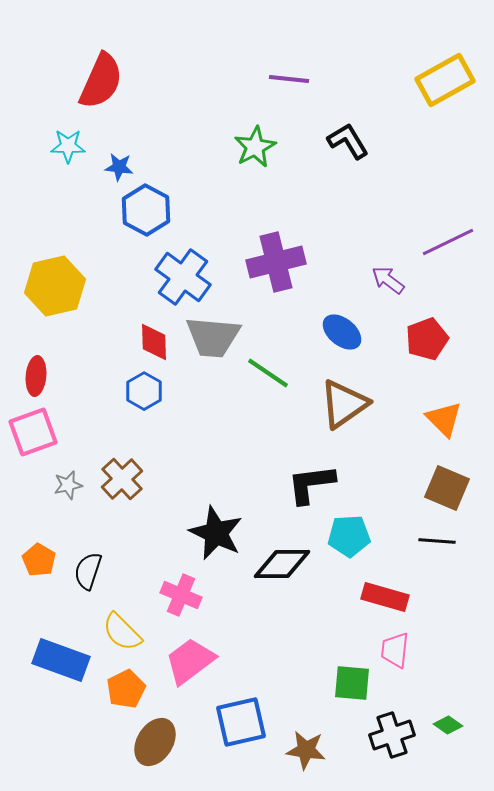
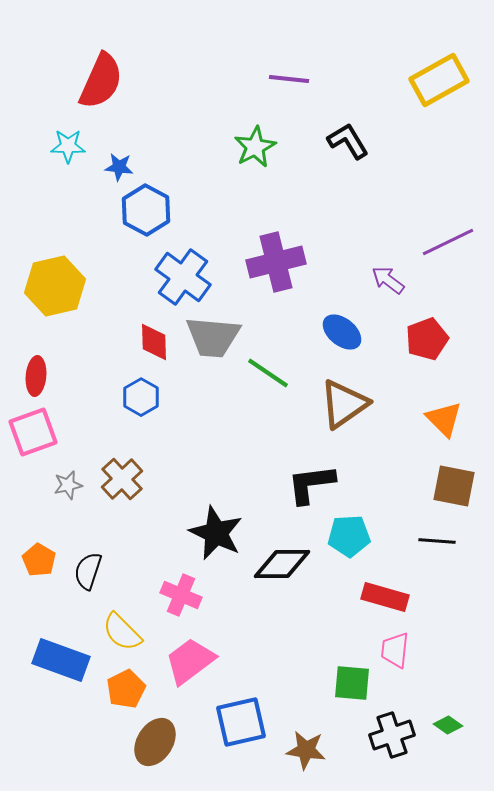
yellow rectangle at (445, 80): moved 6 px left
blue hexagon at (144, 391): moved 3 px left, 6 px down
brown square at (447, 488): moved 7 px right, 2 px up; rotated 12 degrees counterclockwise
